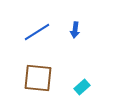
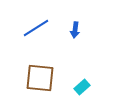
blue line: moved 1 px left, 4 px up
brown square: moved 2 px right
